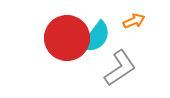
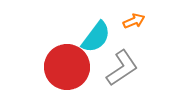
red circle: moved 29 px down
gray L-shape: moved 2 px right
